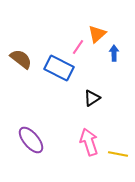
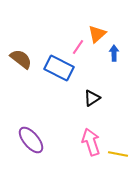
pink arrow: moved 2 px right
